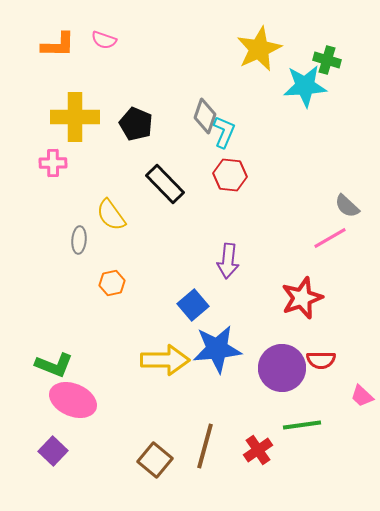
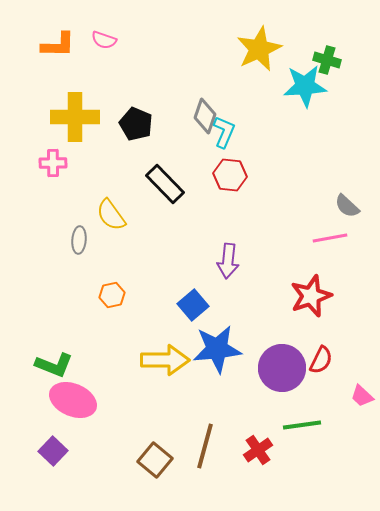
pink line: rotated 20 degrees clockwise
orange hexagon: moved 12 px down
red star: moved 9 px right, 2 px up
red semicircle: rotated 64 degrees counterclockwise
